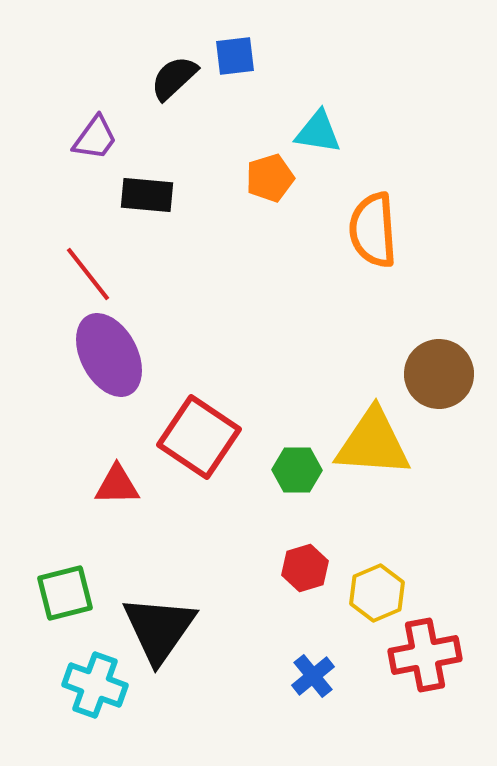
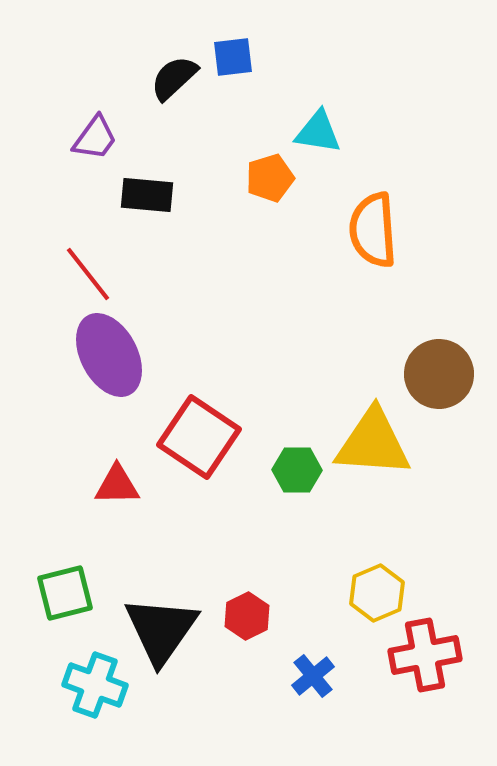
blue square: moved 2 px left, 1 px down
red hexagon: moved 58 px left, 48 px down; rotated 9 degrees counterclockwise
black triangle: moved 2 px right, 1 px down
